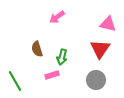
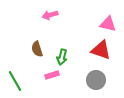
pink arrow: moved 7 px left, 2 px up; rotated 21 degrees clockwise
red triangle: moved 1 px right, 1 px down; rotated 45 degrees counterclockwise
